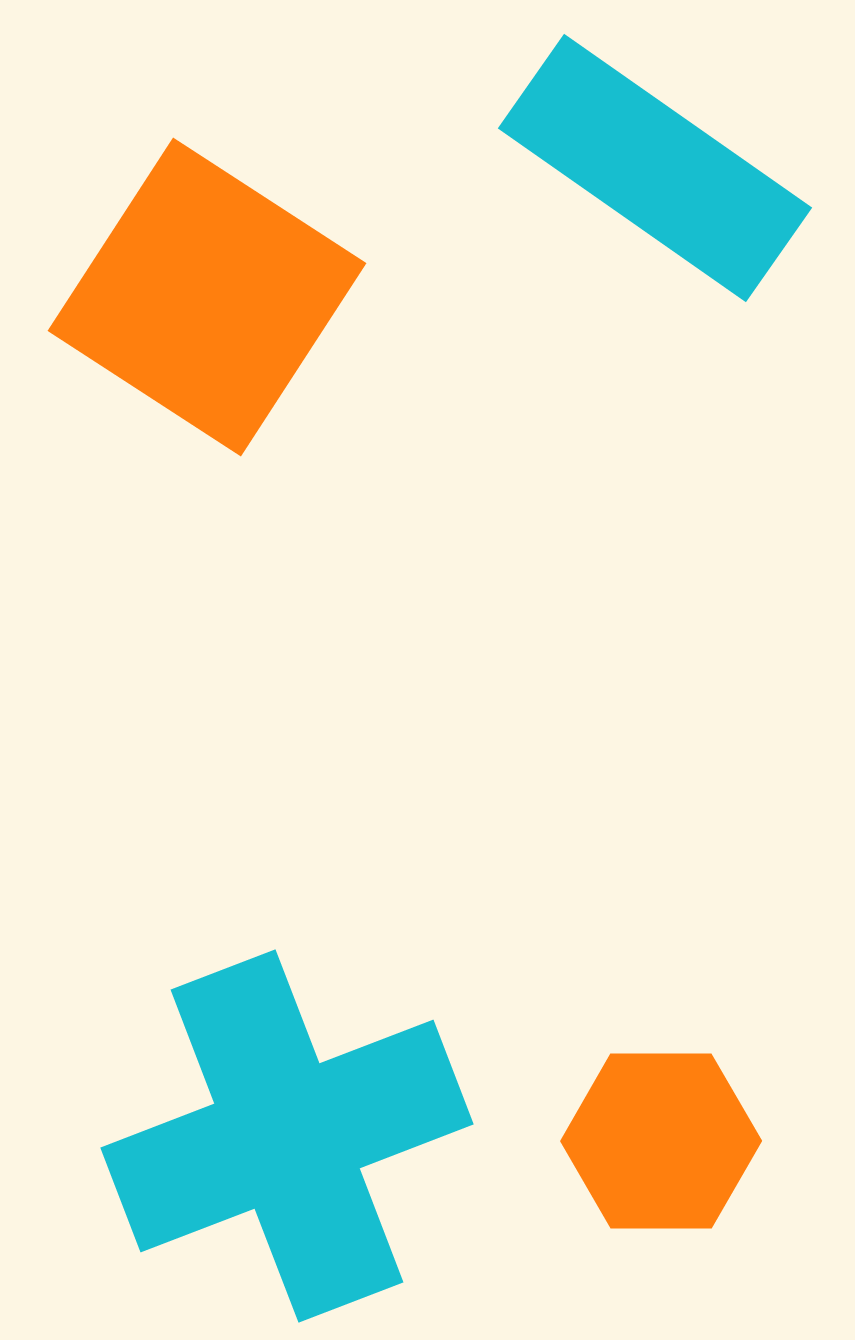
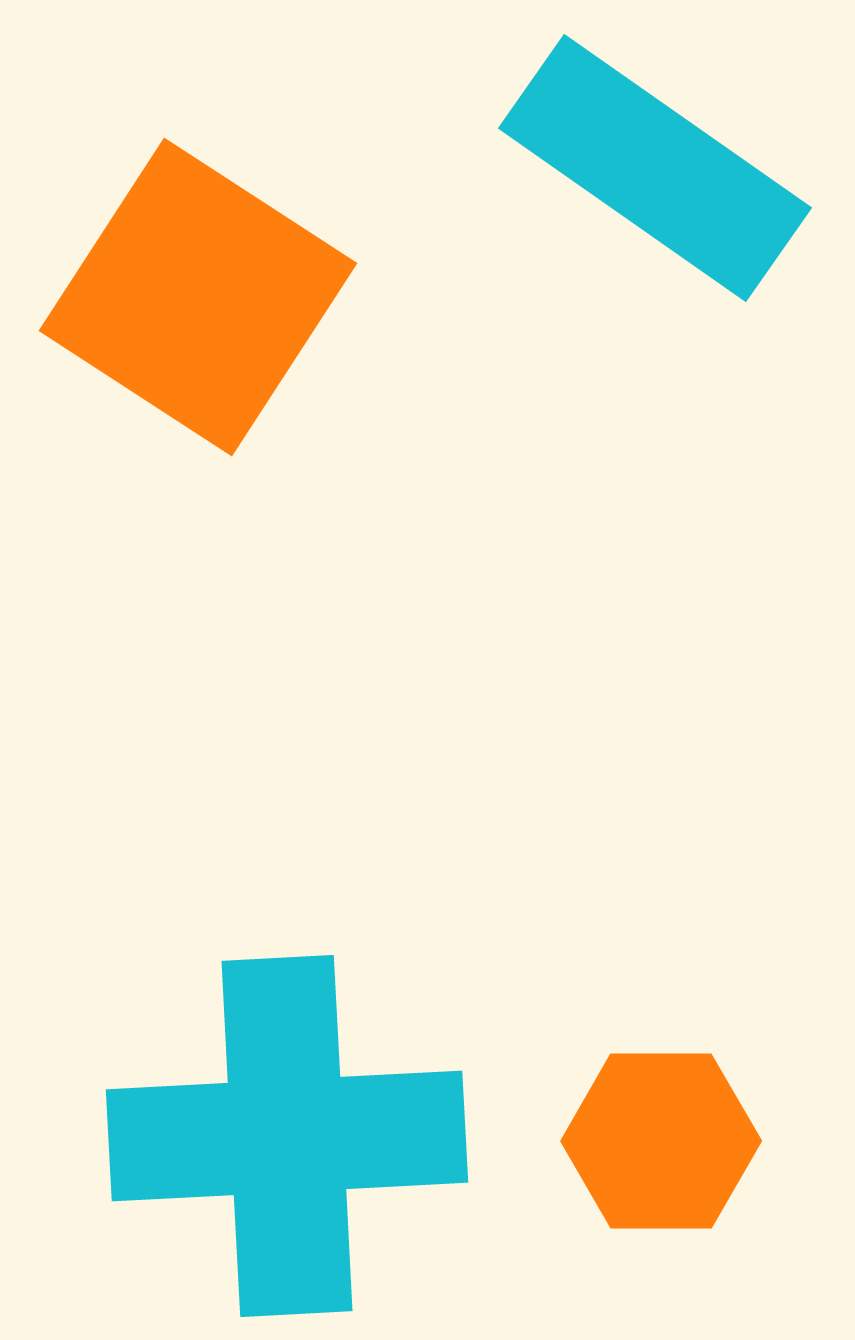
orange square: moved 9 px left
cyan cross: rotated 18 degrees clockwise
